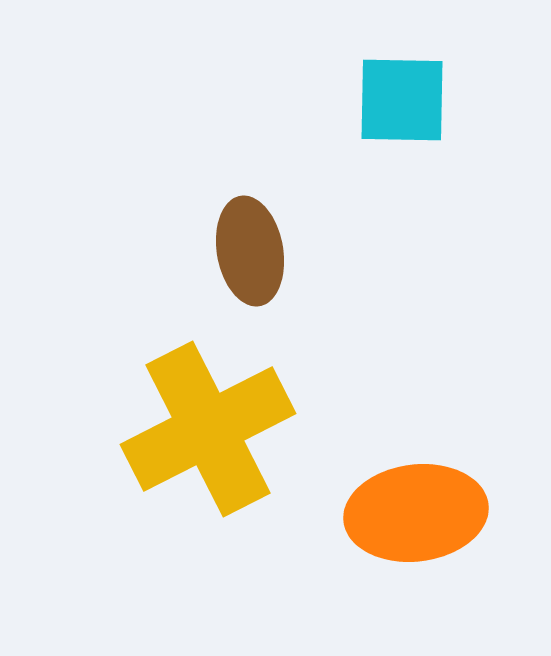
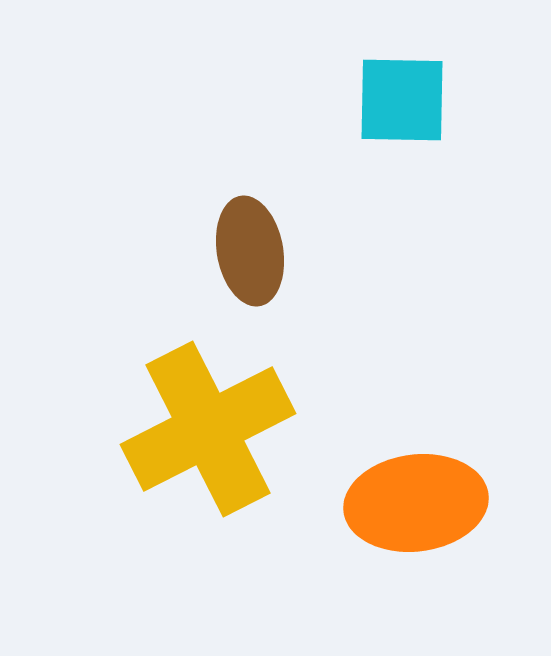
orange ellipse: moved 10 px up
